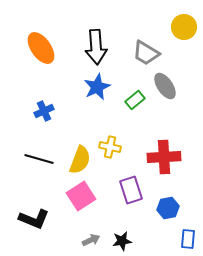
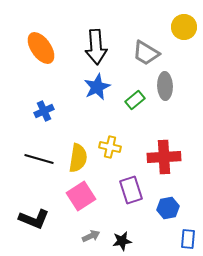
gray ellipse: rotated 32 degrees clockwise
yellow semicircle: moved 2 px left, 2 px up; rotated 12 degrees counterclockwise
gray arrow: moved 4 px up
